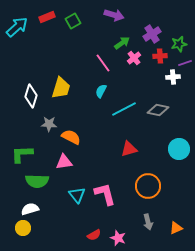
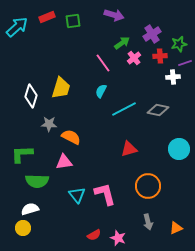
green square: rotated 21 degrees clockwise
